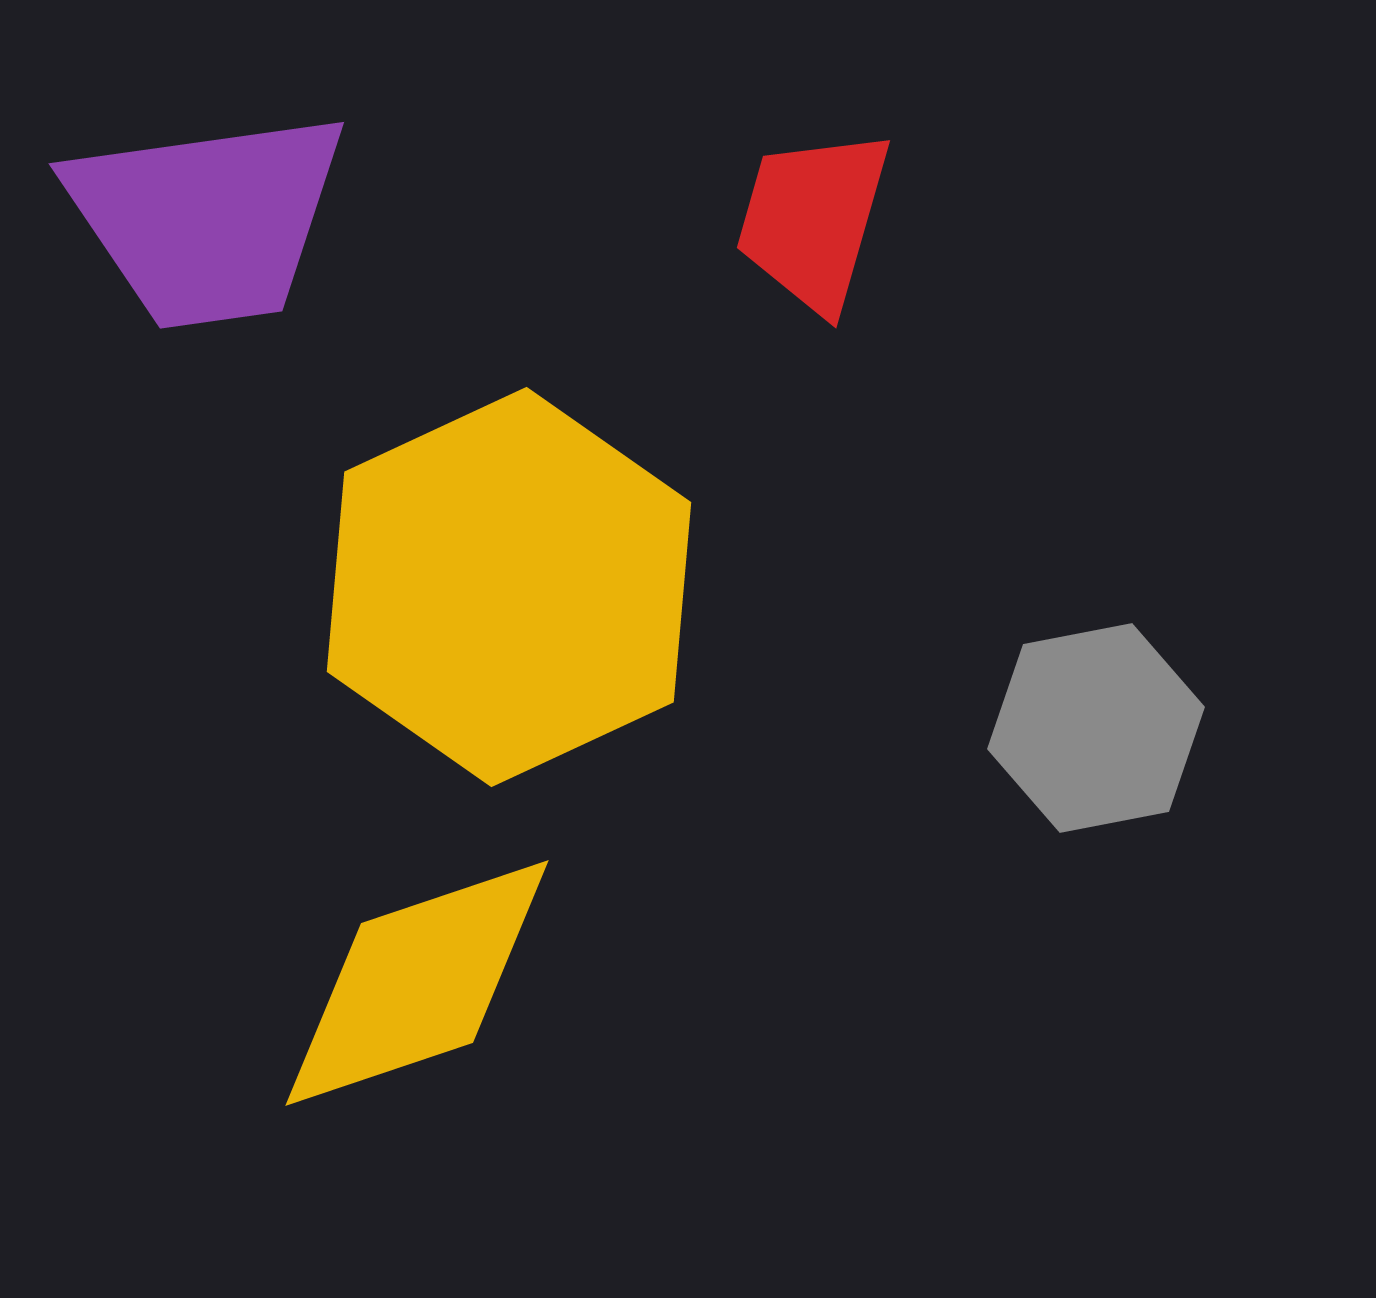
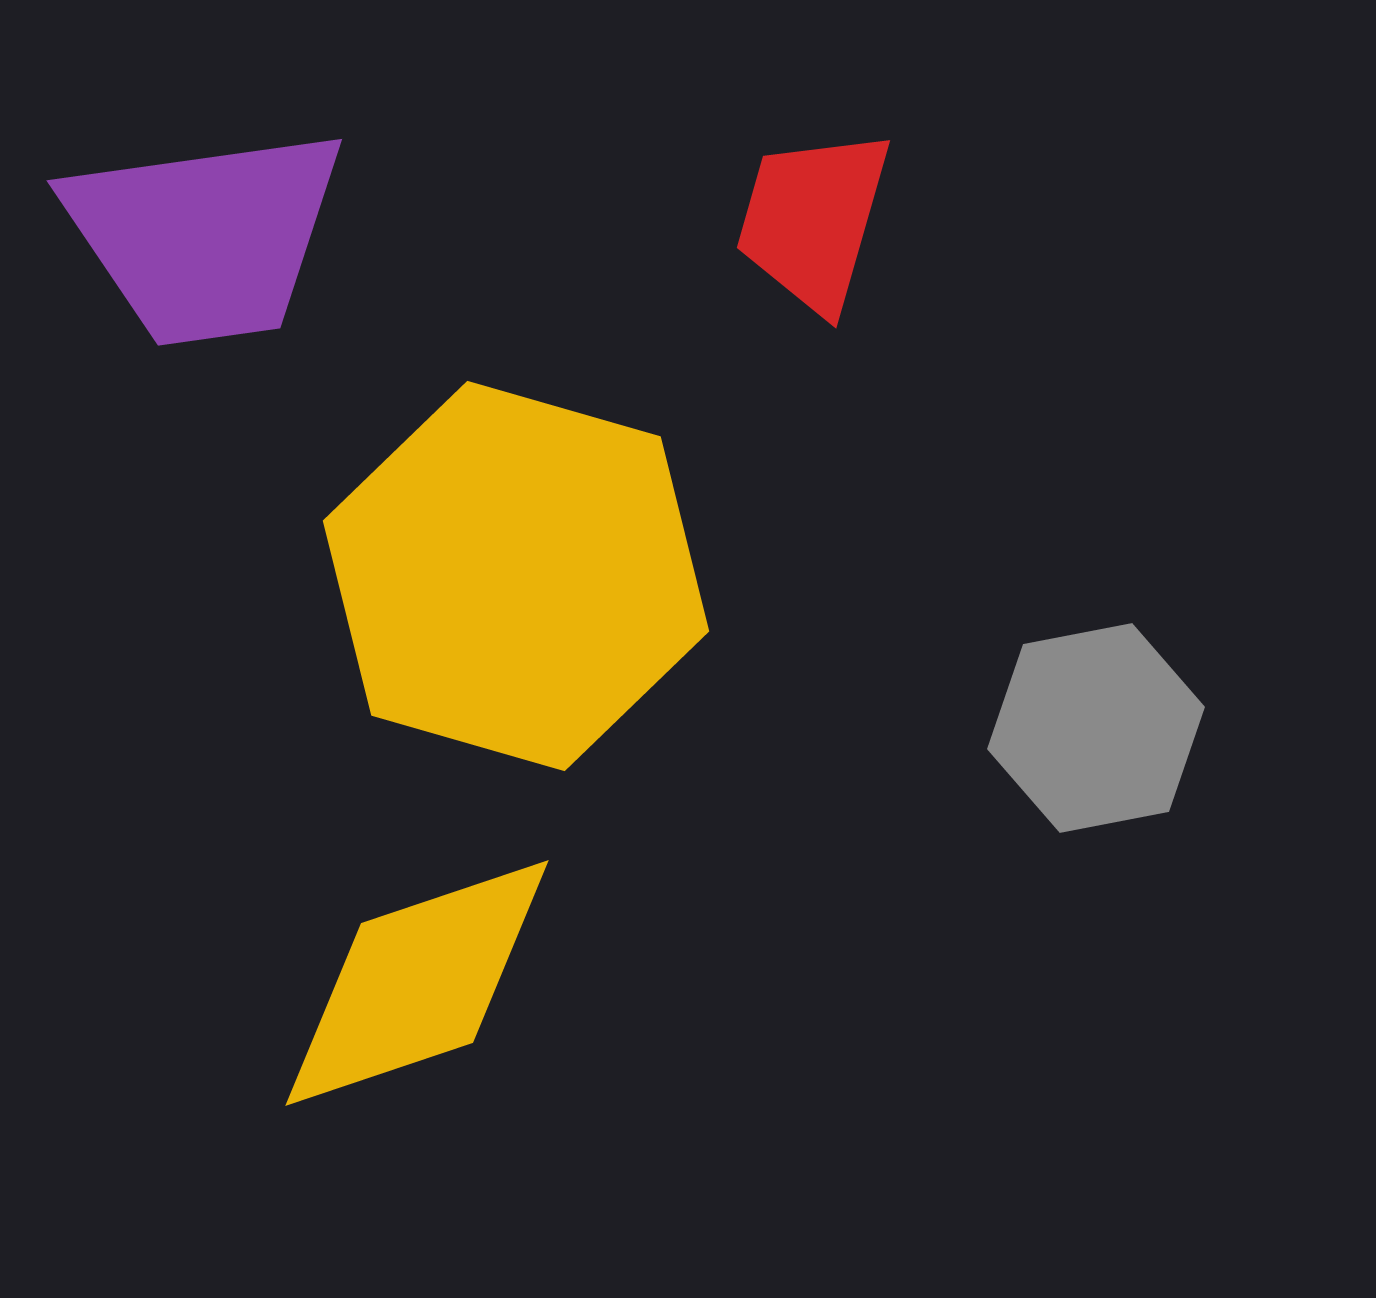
purple trapezoid: moved 2 px left, 17 px down
yellow hexagon: moved 7 px right, 11 px up; rotated 19 degrees counterclockwise
